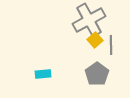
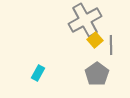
gray cross: moved 4 px left
cyan rectangle: moved 5 px left, 1 px up; rotated 56 degrees counterclockwise
